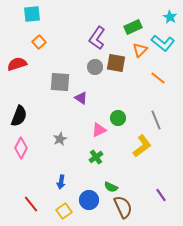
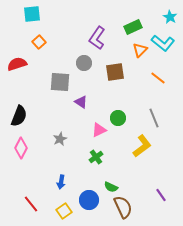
brown square: moved 1 px left, 9 px down; rotated 18 degrees counterclockwise
gray circle: moved 11 px left, 4 px up
purple triangle: moved 4 px down
gray line: moved 2 px left, 2 px up
